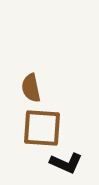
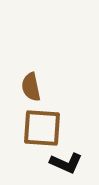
brown semicircle: moved 1 px up
